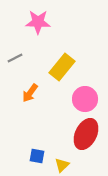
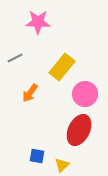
pink circle: moved 5 px up
red ellipse: moved 7 px left, 4 px up
